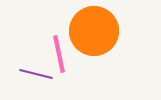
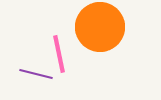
orange circle: moved 6 px right, 4 px up
